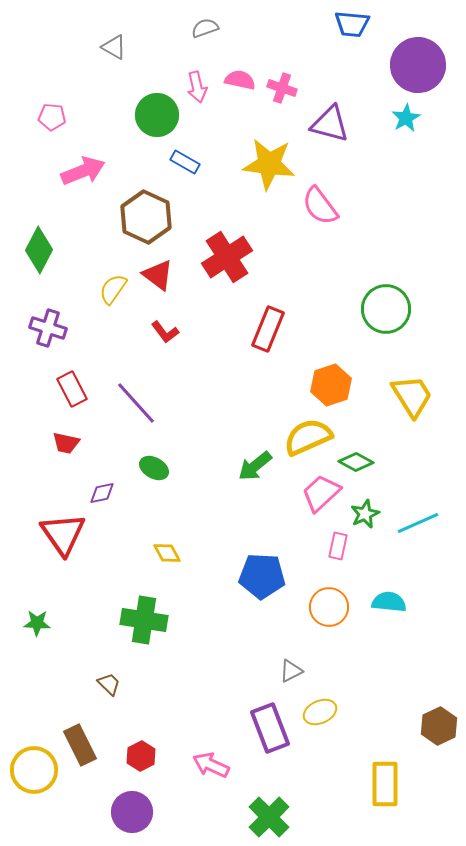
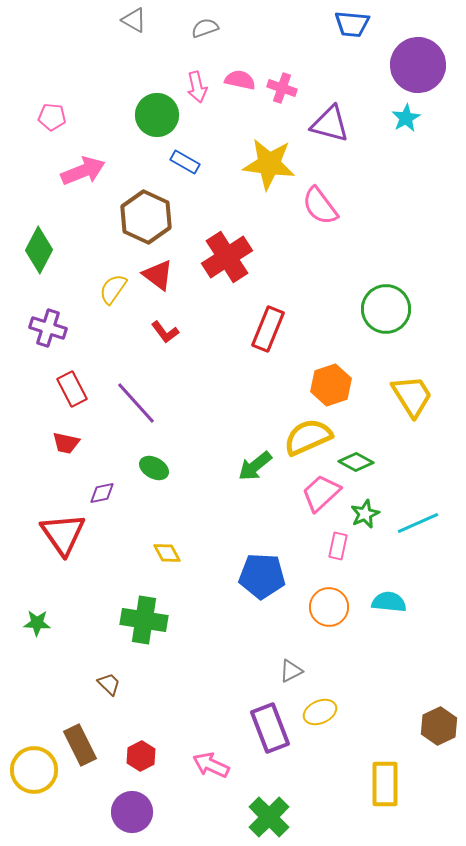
gray triangle at (114, 47): moved 20 px right, 27 px up
